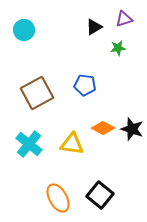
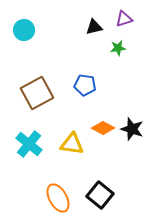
black triangle: rotated 18 degrees clockwise
